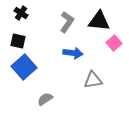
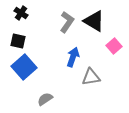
black triangle: moved 5 px left; rotated 25 degrees clockwise
pink square: moved 3 px down
blue arrow: moved 4 px down; rotated 78 degrees counterclockwise
gray triangle: moved 2 px left, 3 px up
